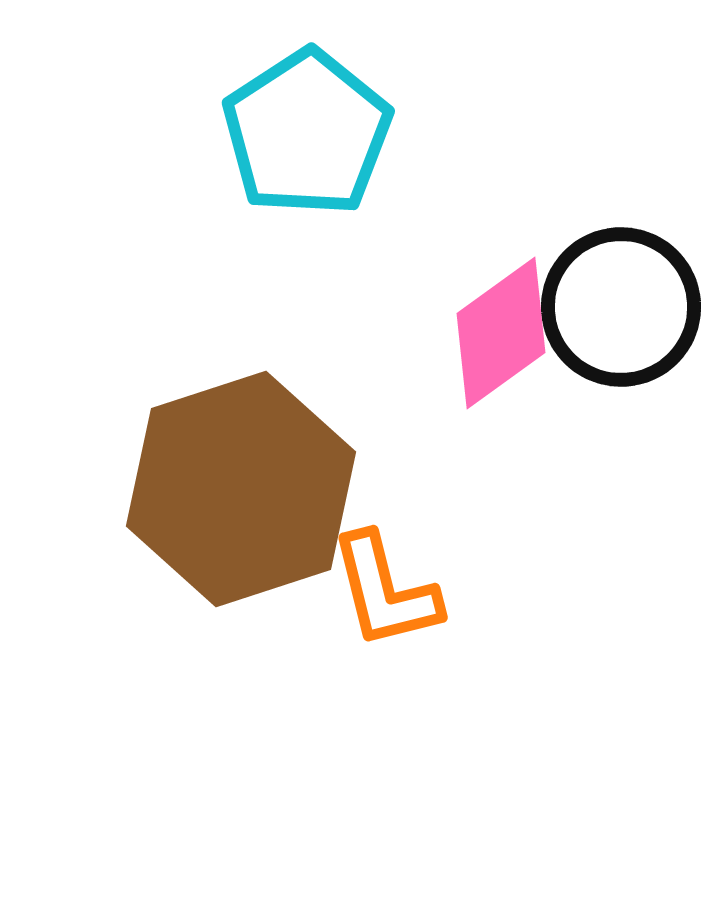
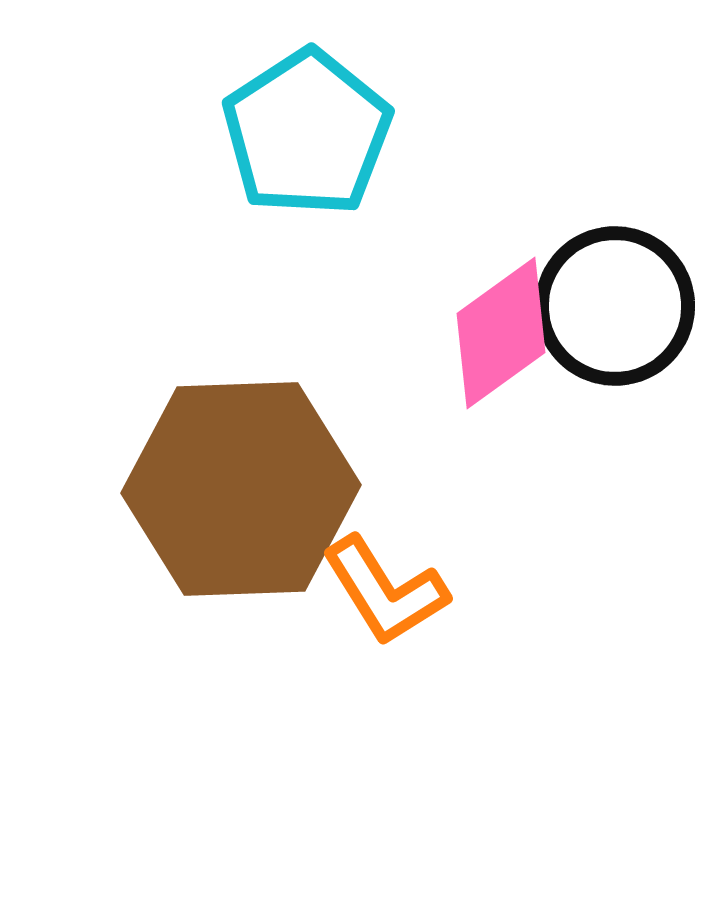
black circle: moved 6 px left, 1 px up
brown hexagon: rotated 16 degrees clockwise
orange L-shape: rotated 18 degrees counterclockwise
